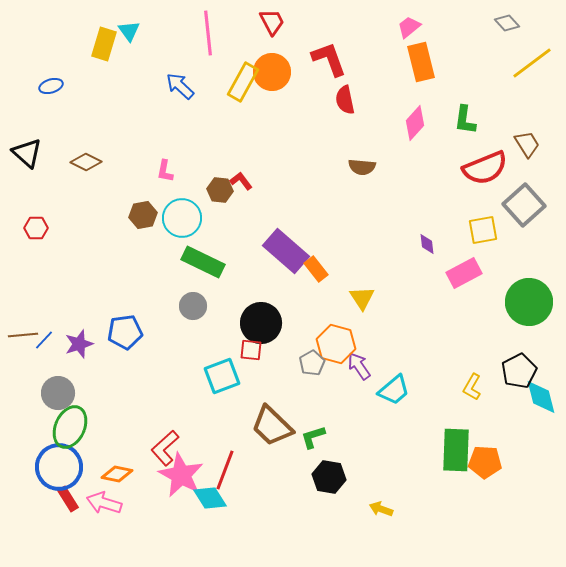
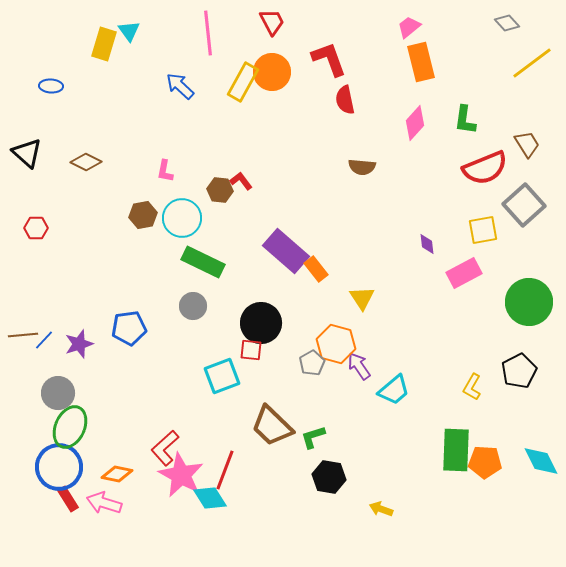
blue ellipse at (51, 86): rotated 20 degrees clockwise
blue pentagon at (125, 332): moved 4 px right, 4 px up
cyan diamond at (541, 397): moved 64 px down; rotated 12 degrees counterclockwise
